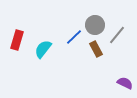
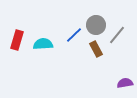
gray circle: moved 1 px right
blue line: moved 2 px up
cyan semicircle: moved 5 px up; rotated 48 degrees clockwise
purple semicircle: rotated 35 degrees counterclockwise
